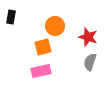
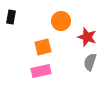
orange circle: moved 6 px right, 5 px up
red star: moved 1 px left
